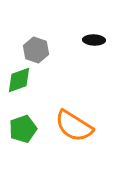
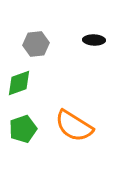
gray hexagon: moved 6 px up; rotated 25 degrees counterclockwise
green diamond: moved 3 px down
